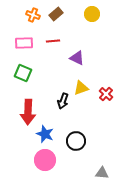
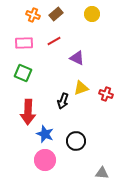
red line: moved 1 px right; rotated 24 degrees counterclockwise
red cross: rotated 24 degrees counterclockwise
